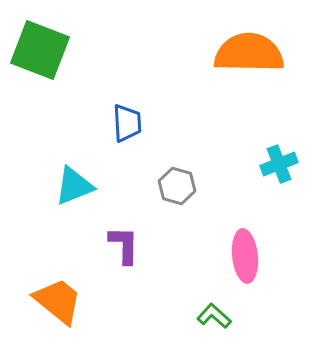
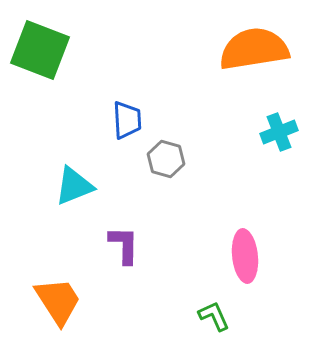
orange semicircle: moved 5 px right, 4 px up; rotated 10 degrees counterclockwise
blue trapezoid: moved 3 px up
cyan cross: moved 32 px up
gray hexagon: moved 11 px left, 27 px up
orange trapezoid: rotated 18 degrees clockwise
green L-shape: rotated 24 degrees clockwise
